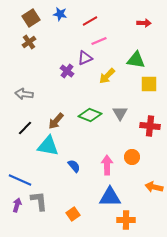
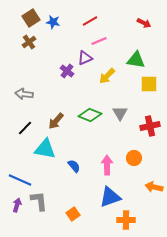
blue star: moved 7 px left, 8 px down
red arrow: rotated 24 degrees clockwise
red cross: rotated 18 degrees counterclockwise
cyan triangle: moved 3 px left, 3 px down
orange circle: moved 2 px right, 1 px down
blue triangle: rotated 20 degrees counterclockwise
